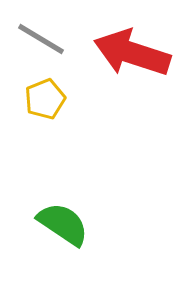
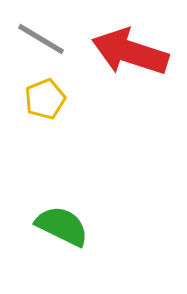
red arrow: moved 2 px left, 1 px up
green semicircle: moved 1 px left, 2 px down; rotated 8 degrees counterclockwise
